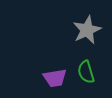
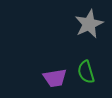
gray star: moved 2 px right, 6 px up
